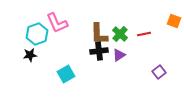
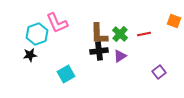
purple triangle: moved 1 px right, 1 px down
